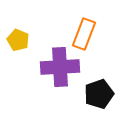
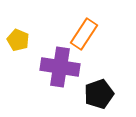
orange rectangle: rotated 12 degrees clockwise
purple cross: rotated 12 degrees clockwise
